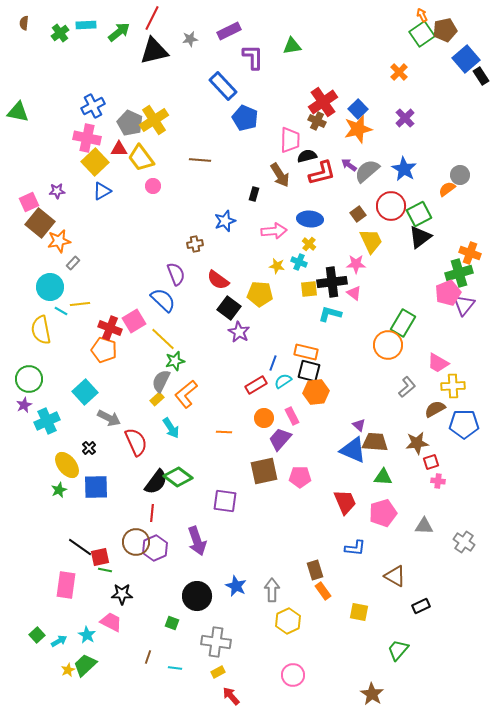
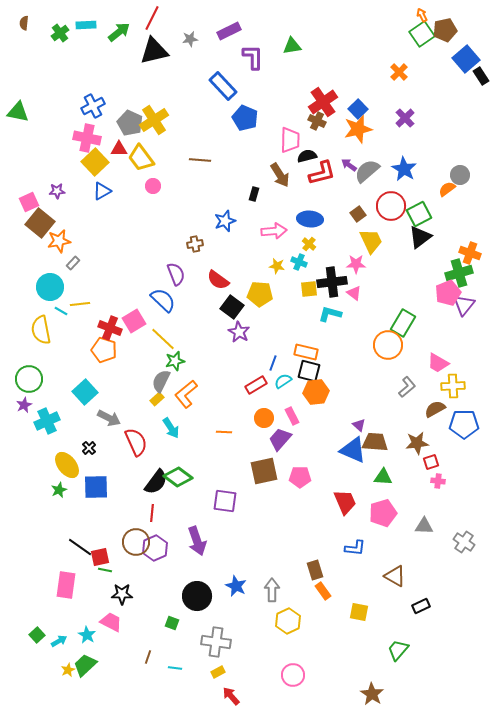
black square at (229, 308): moved 3 px right, 1 px up
